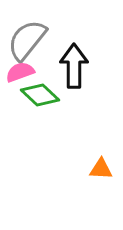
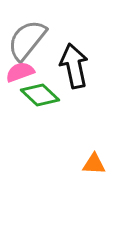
black arrow: rotated 12 degrees counterclockwise
orange triangle: moved 7 px left, 5 px up
